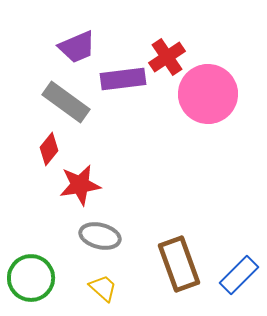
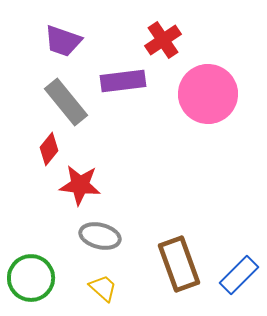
purple trapezoid: moved 14 px left, 6 px up; rotated 42 degrees clockwise
red cross: moved 4 px left, 17 px up
purple rectangle: moved 2 px down
gray rectangle: rotated 15 degrees clockwise
red star: rotated 15 degrees clockwise
